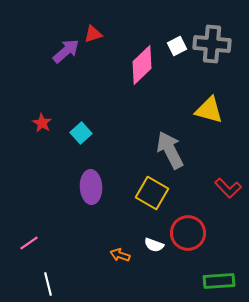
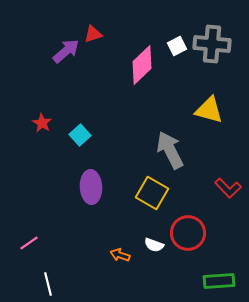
cyan square: moved 1 px left, 2 px down
